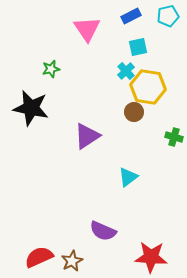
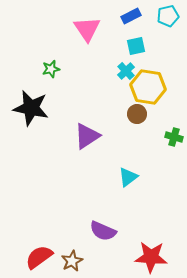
cyan square: moved 2 px left, 1 px up
brown circle: moved 3 px right, 2 px down
red semicircle: rotated 12 degrees counterclockwise
